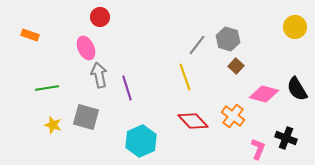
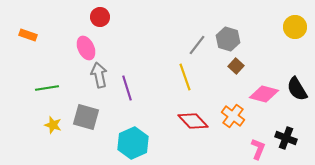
orange rectangle: moved 2 px left
cyan hexagon: moved 8 px left, 2 px down
